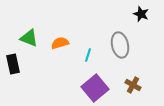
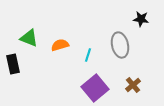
black star: moved 5 px down; rotated 14 degrees counterclockwise
orange semicircle: moved 2 px down
brown cross: rotated 21 degrees clockwise
